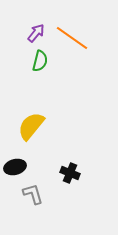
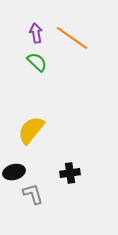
purple arrow: rotated 48 degrees counterclockwise
green semicircle: moved 3 px left, 1 px down; rotated 60 degrees counterclockwise
yellow semicircle: moved 4 px down
black ellipse: moved 1 px left, 5 px down
black cross: rotated 30 degrees counterclockwise
